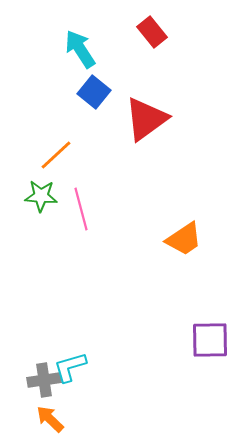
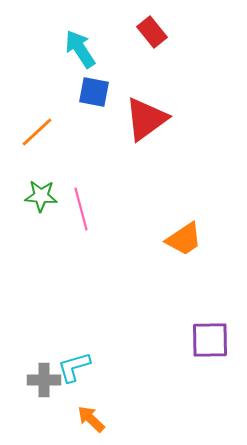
blue square: rotated 28 degrees counterclockwise
orange line: moved 19 px left, 23 px up
cyan L-shape: moved 4 px right
gray cross: rotated 8 degrees clockwise
orange arrow: moved 41 px right
